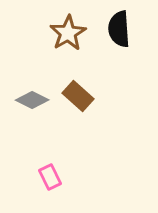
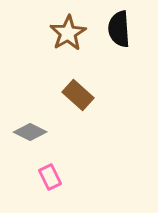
brown rectangle: moved 1 px up
gray diamond: moved 2 px left, 32 px down
